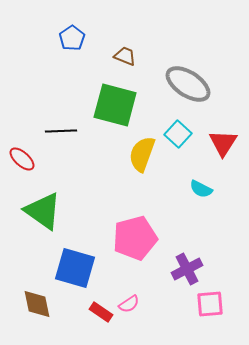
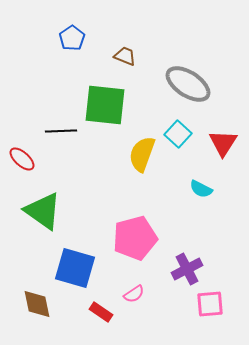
green square: moved 10 px left; rotated 9 degrees counterclockwise
pink semicircle: moved 5 px right, 10 px up
